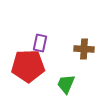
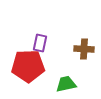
green trapezoid: rotated 55 degrees clockwise
